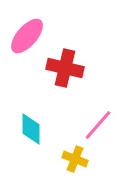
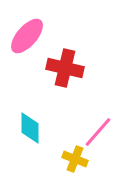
pink line: moved 7 px down
cyan diamond: moved 1 px left, 1 px up
